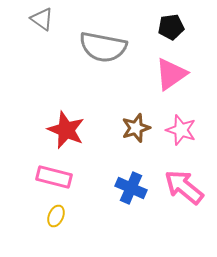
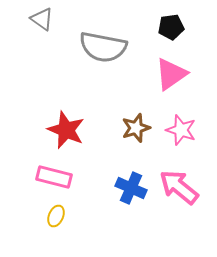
pink arrow: moved 5 px left
